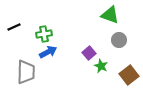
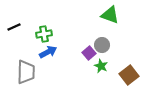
gray circle: moved 17 px left, 5 px down
